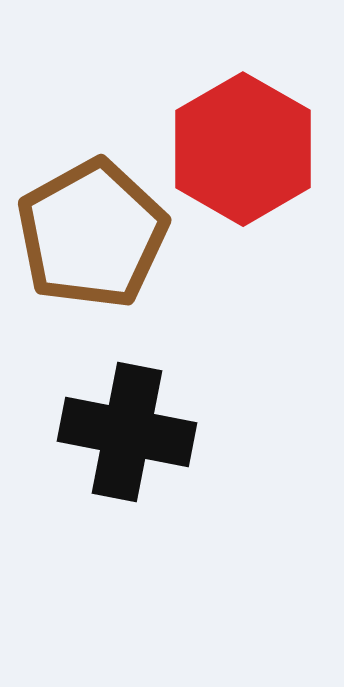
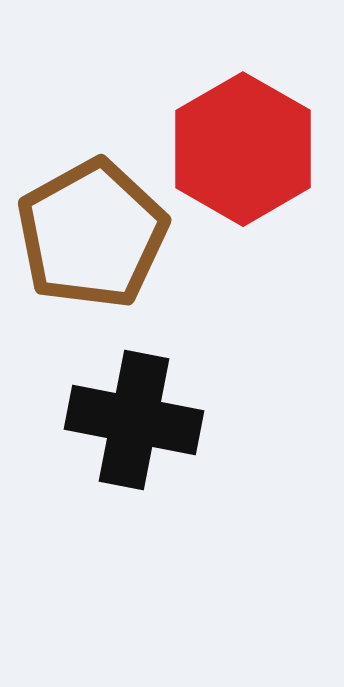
black cross: moved 7 px right, 12 px up
